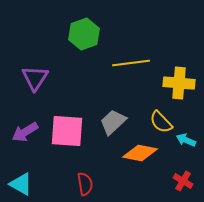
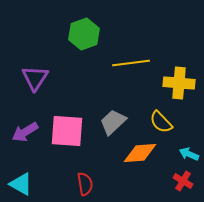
cyan arrow: moved 3 px right, 14 px down
orange diamond: rotated 16 degrees counterclockwise
